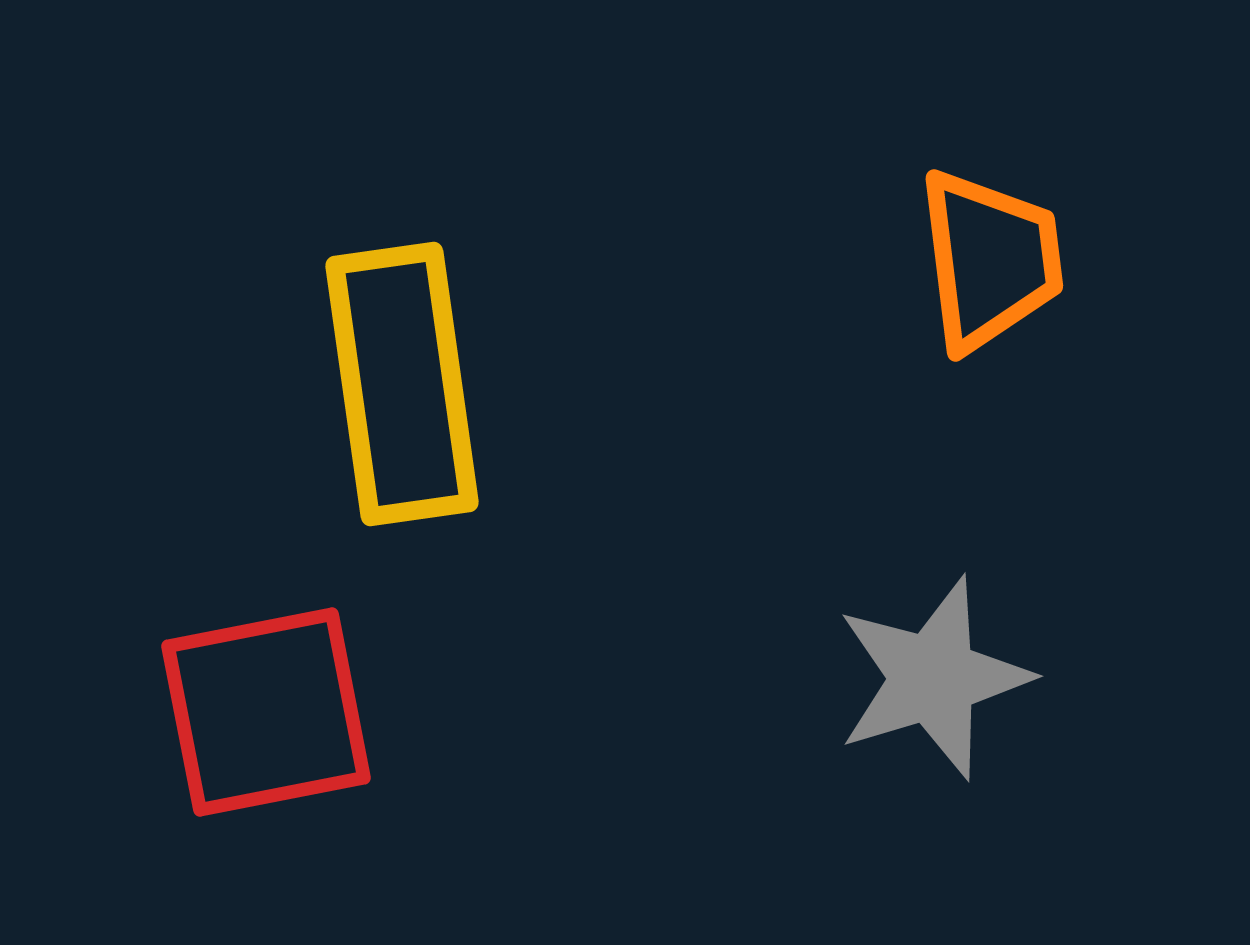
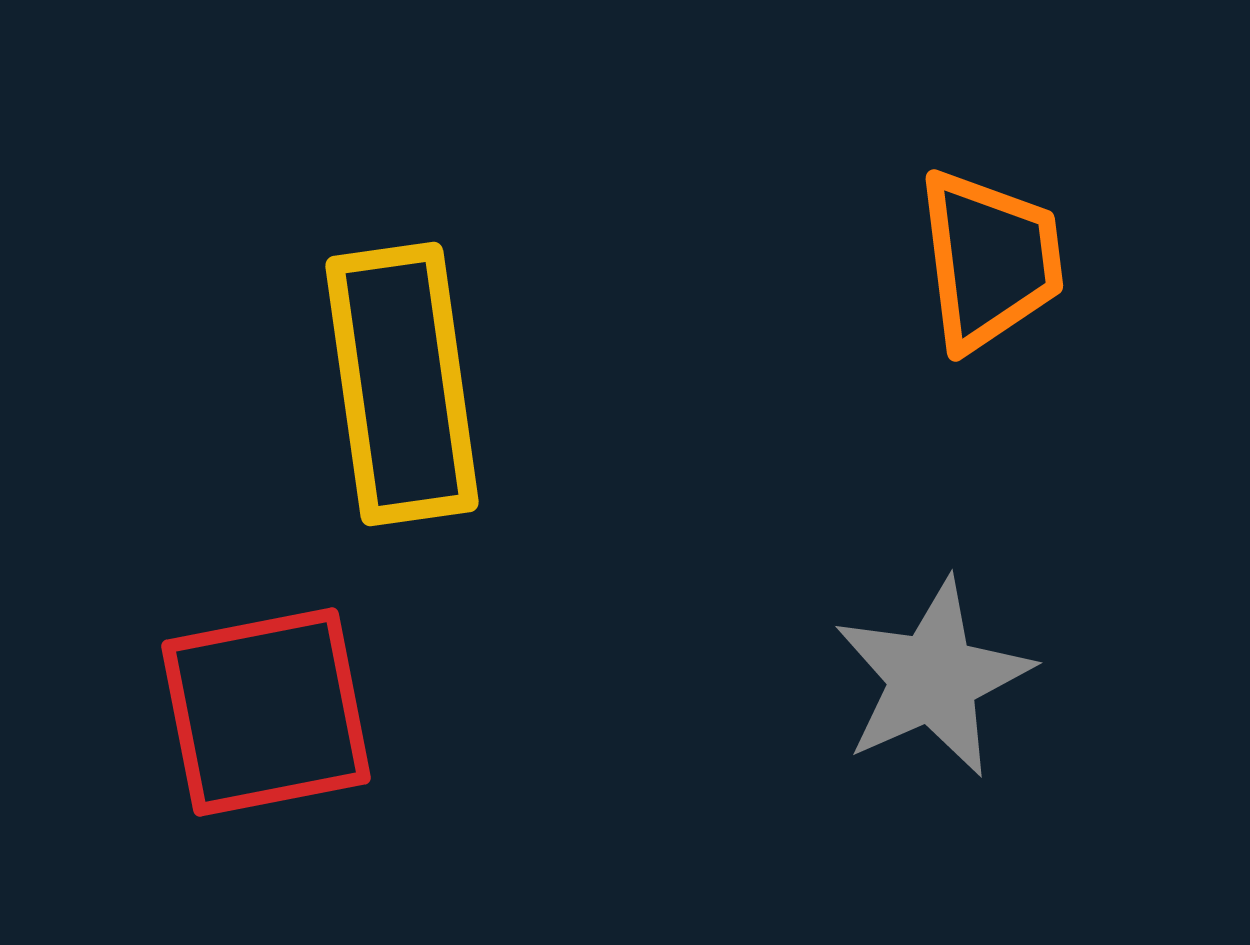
gray star: rotated 7 degrees counterclockwise
